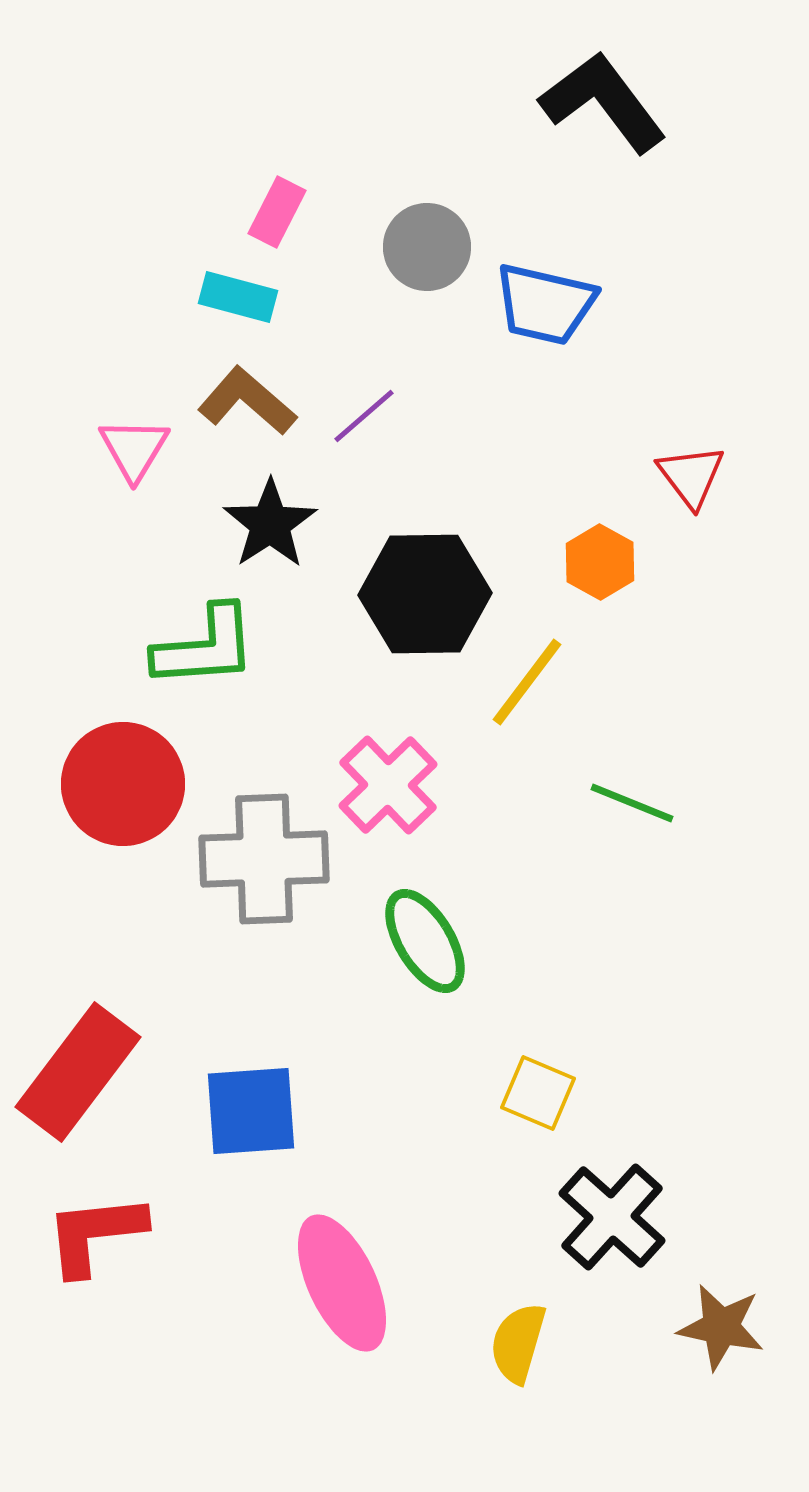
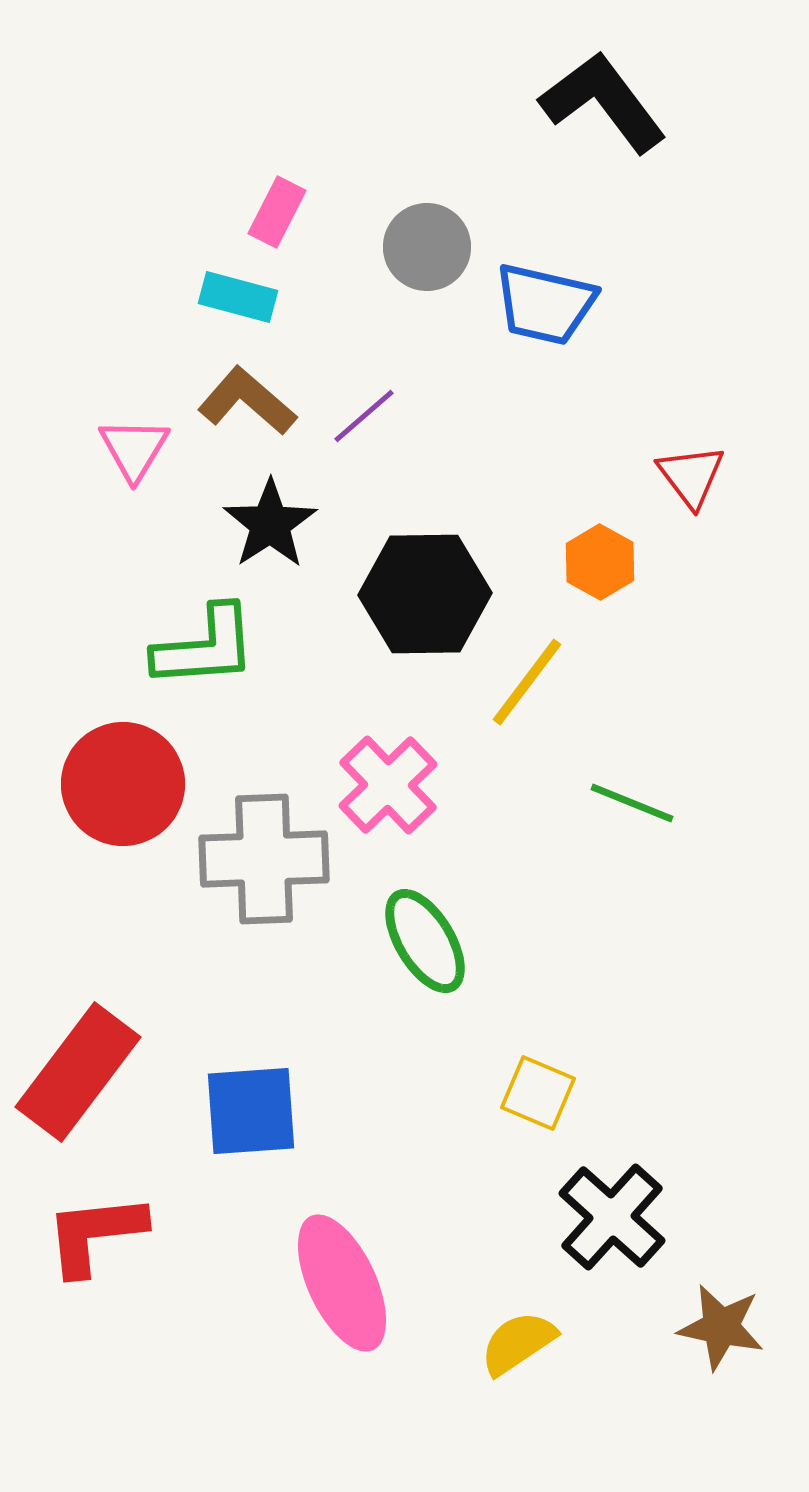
yellow semicircle: rotated 40 degrees clockwise
